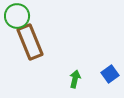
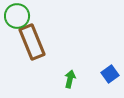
brown rectangle: moved 2 px right
green arrow: moved 5 px left
